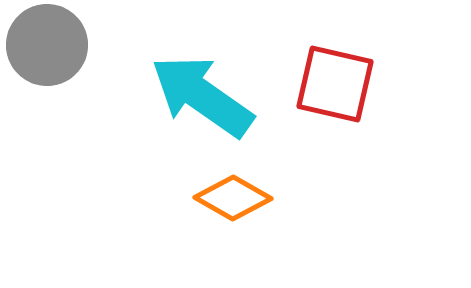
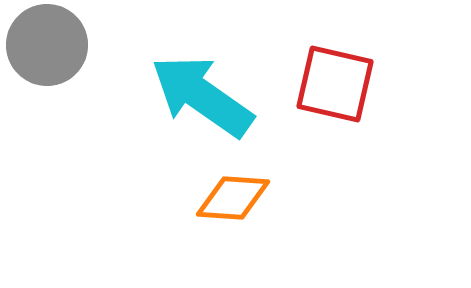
orange diamond: rotated 26 degrees counterclockwise
